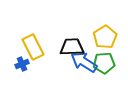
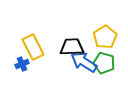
green pentagon: rotated 20 degrees clockwise
